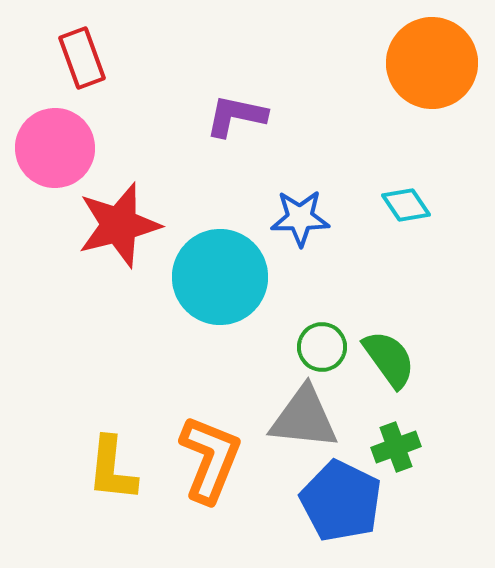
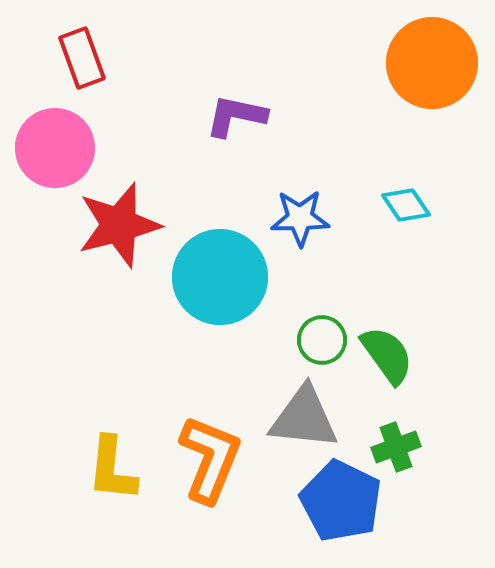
green circle: moved 7 px up
green semicircle: moved 2 px left, 4 px up
